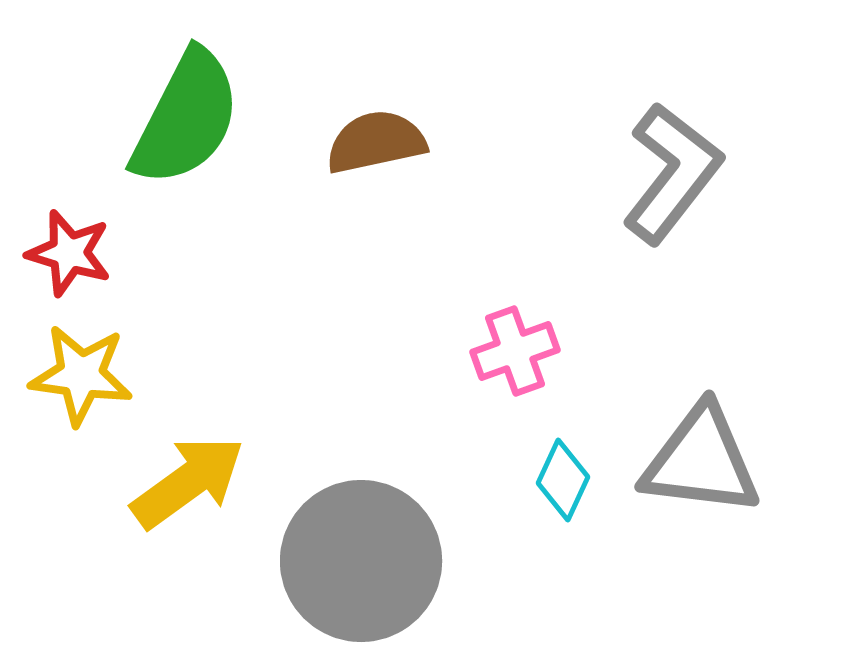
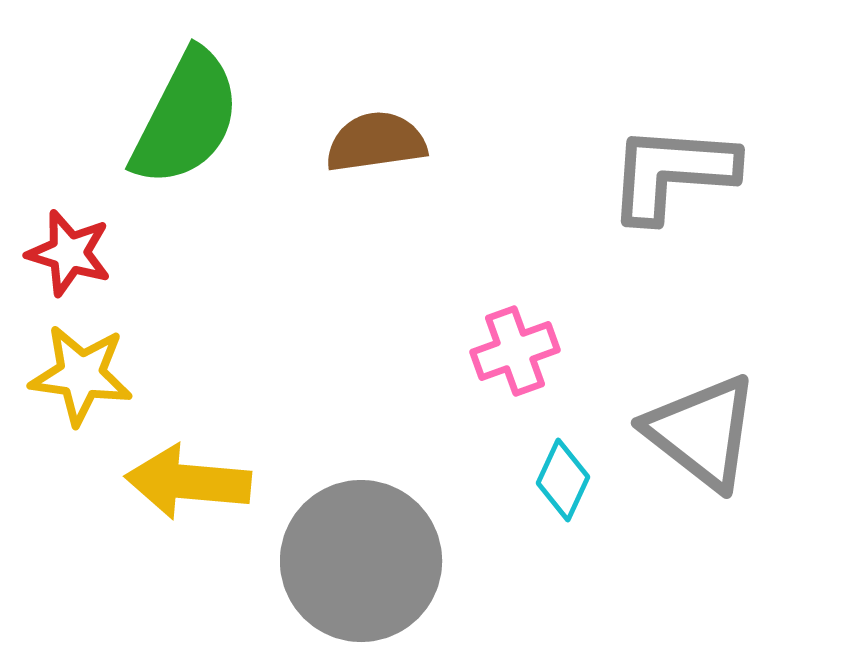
brown semicircle: rotated 4 degrees clockwise
gray L-shape: rotated 124 degrees counterclockwise
gray triangle: moved 1 px right, 29 px up; rotated 31 degrees clockwise
yellow arrow: rotated 139 degrees counterclockwise
